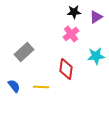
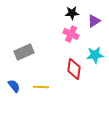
black star: moved 2 px left, 1 px down
purple triangle: moved 2 px left, 4 px down
pink cross: rotated 28 degrees counterclockwise
gray rectangle: rotated 18 degrees clockwise
cyan star: moved 1 px left, 1 px up
red diamond: moved 8 px right
